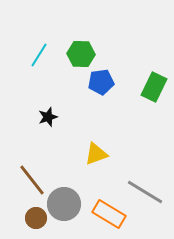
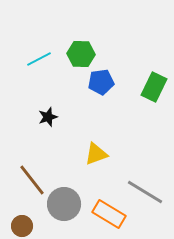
cyan line: moved 4 px down; rotated 30 degrees clockwise
brown circle: moved 14 px left, 8 px down
